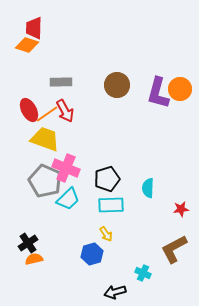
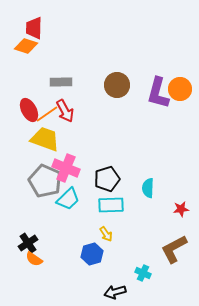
orange diamond: moved 1 px left, 1 px down
orange semicircle: rotated 132 degrees counterclockwise
